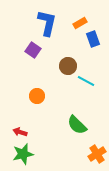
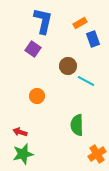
blue L-shape: moved 4 px left, 2 px up
purple square: moved 1 px up
green semicircle: rotated 45 degrees clockwise
